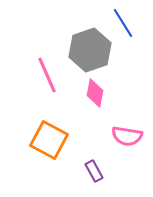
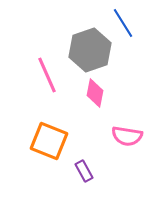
orange square: moved 1 px down; rotated 6 degrees counterclockwise
purple rectangle: moved 10 px left
